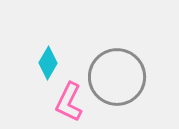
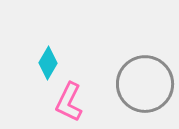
gray circle: moved 28 px right, 7 px down
